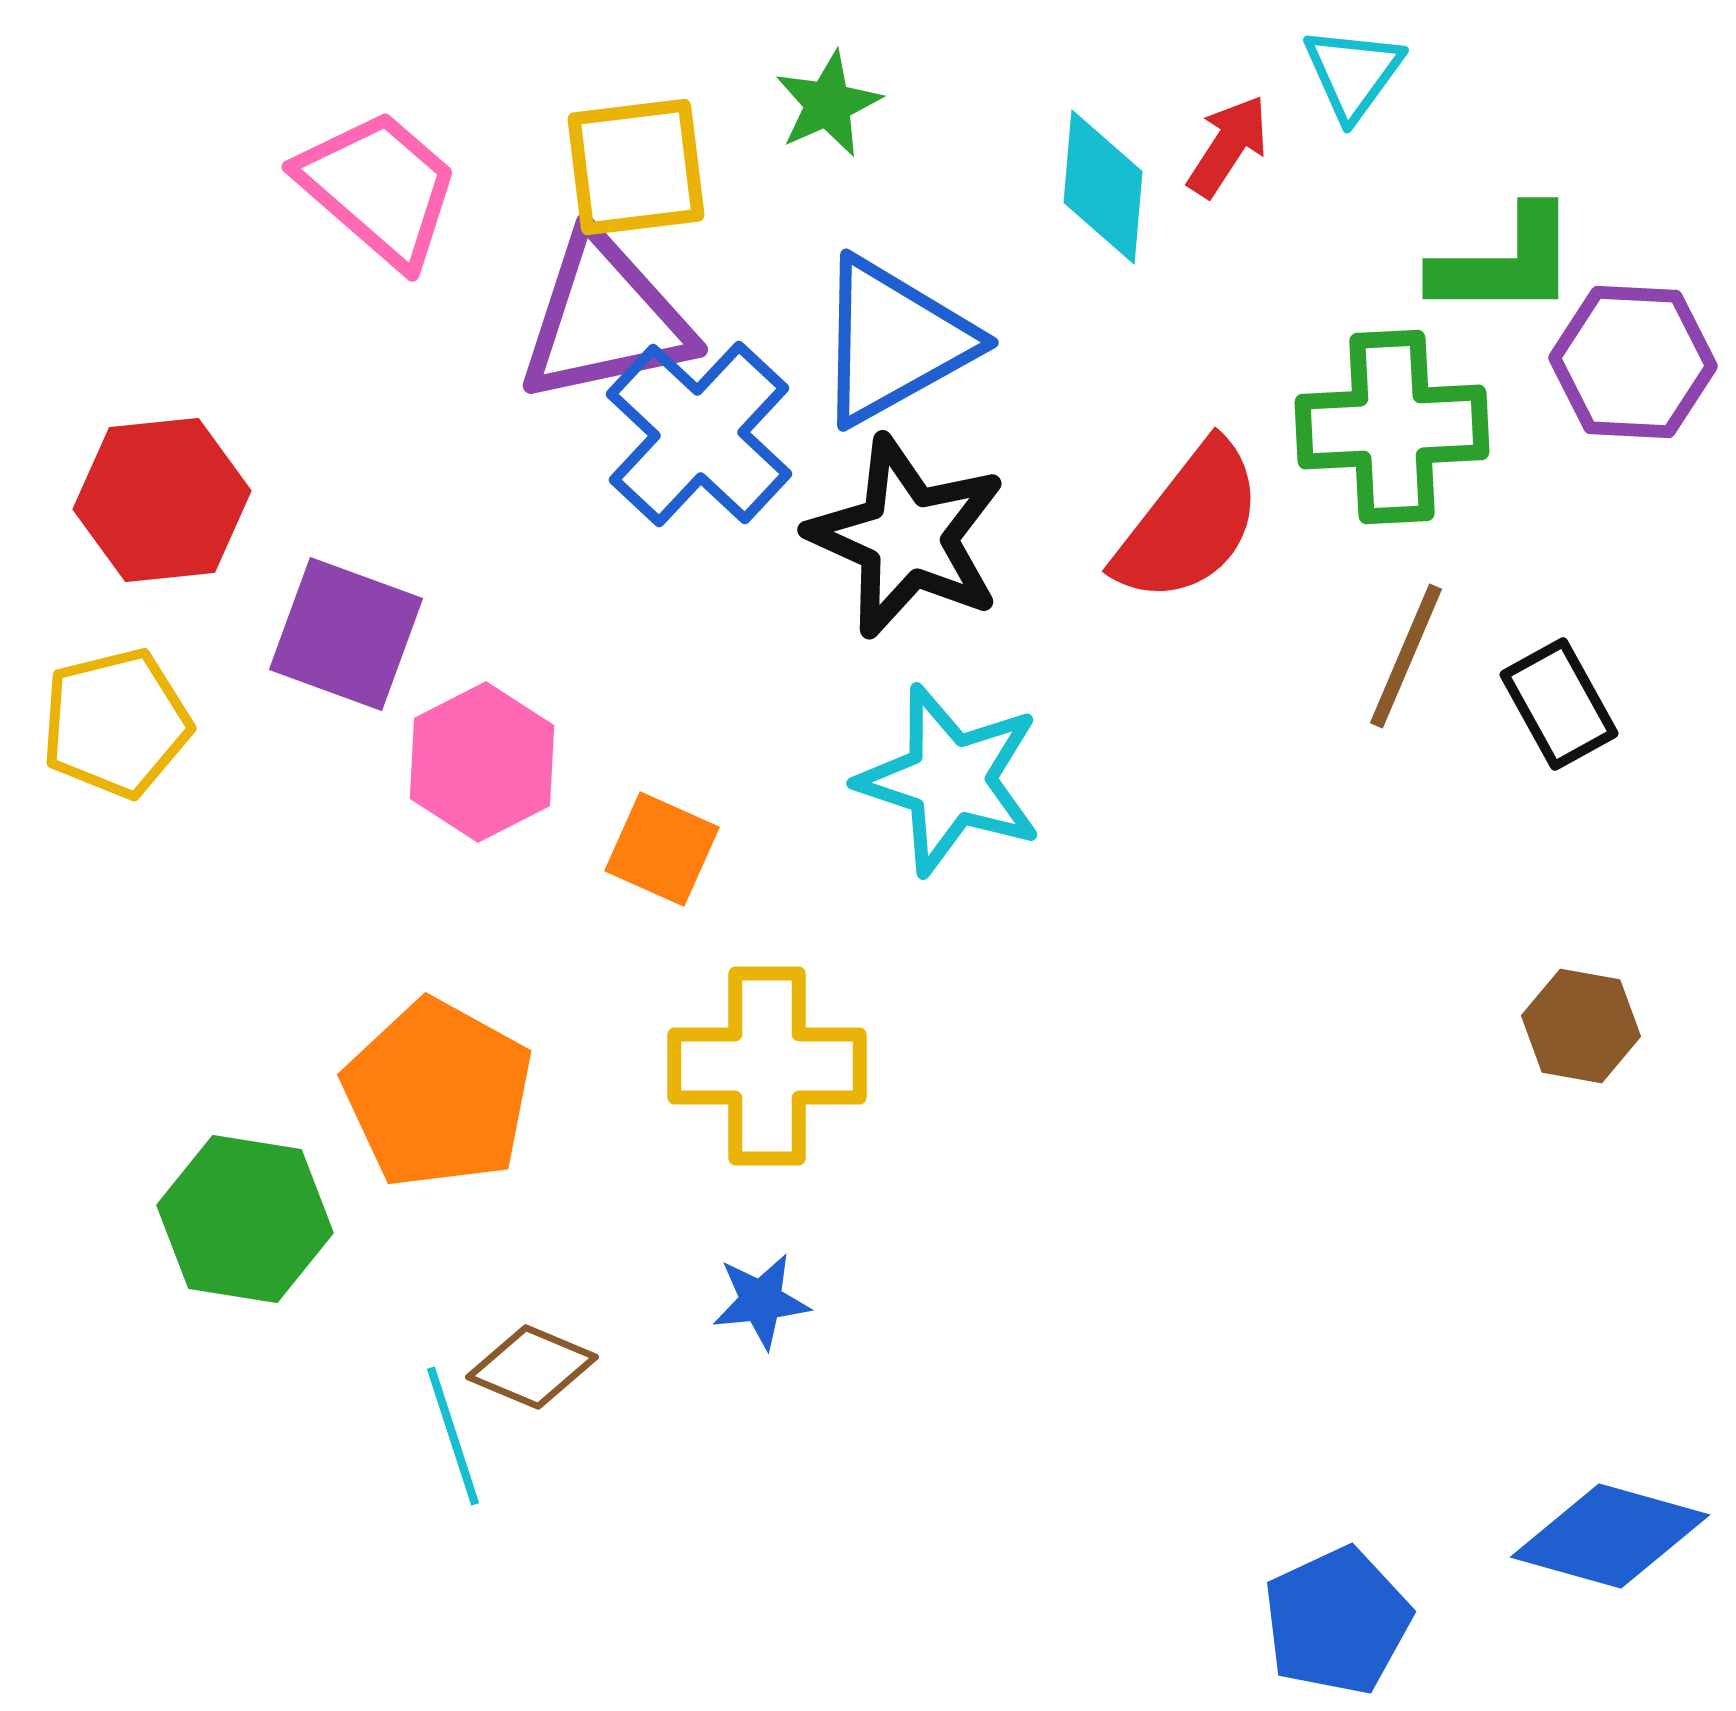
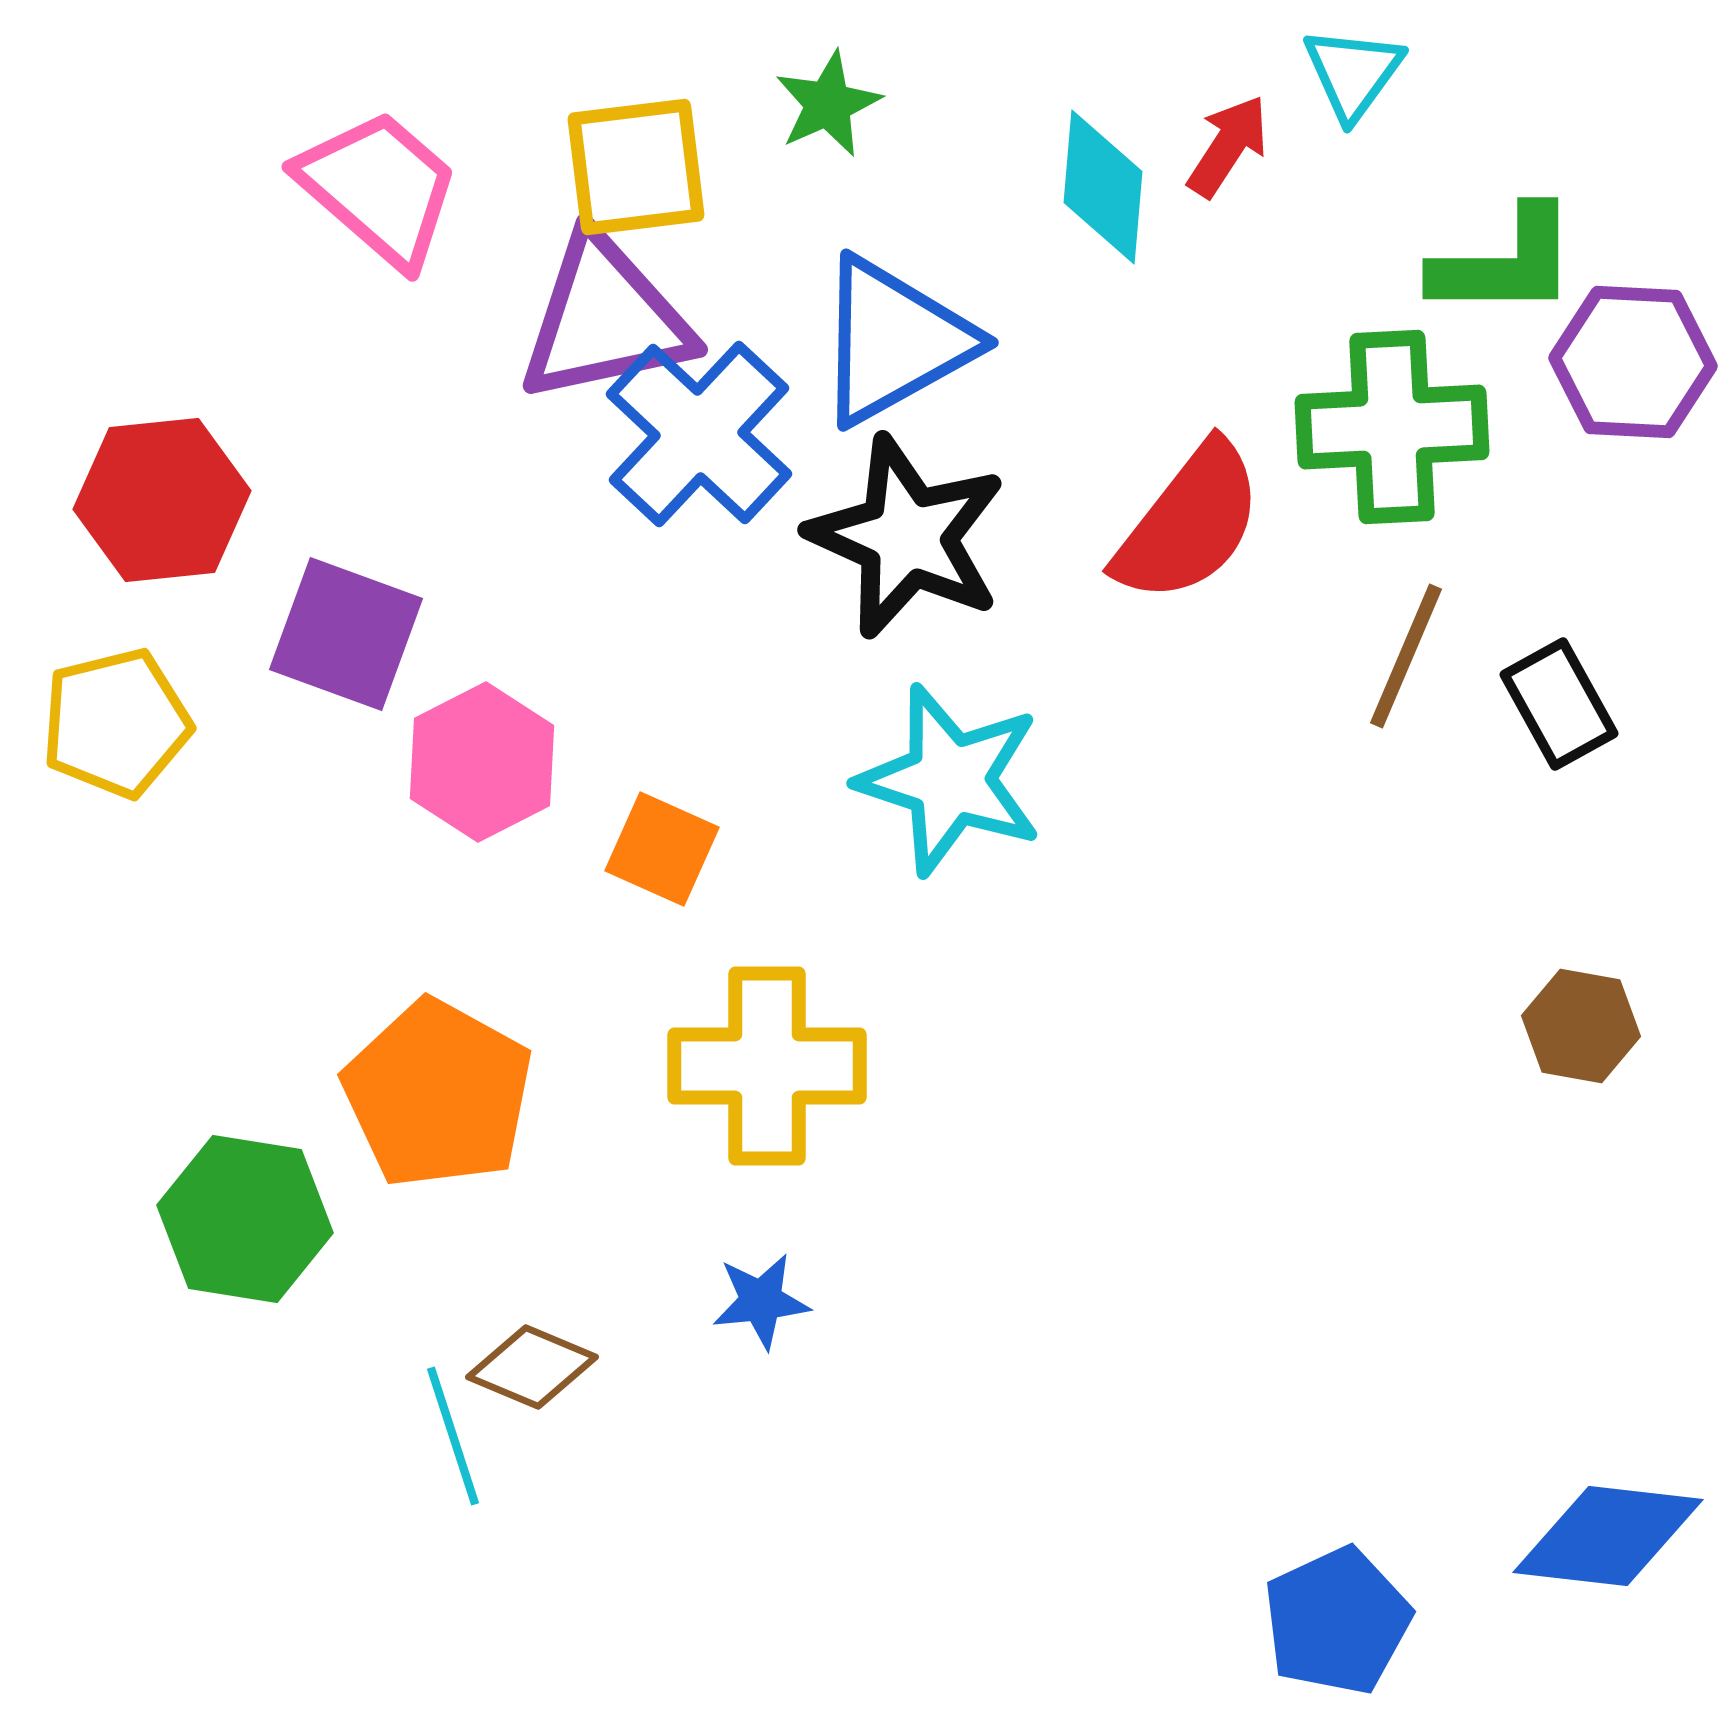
blue diamond: moved 2 px left; rotated 9 degrees counterclockwise
